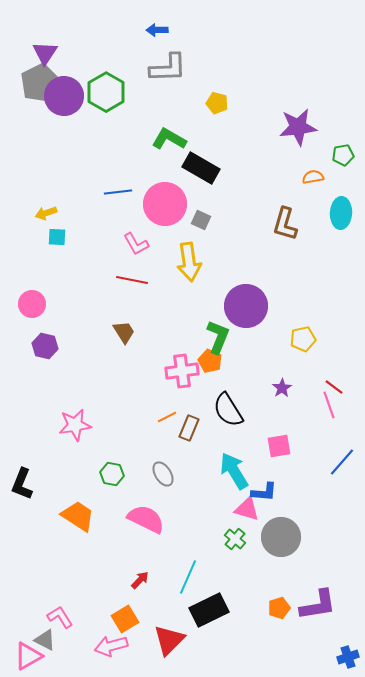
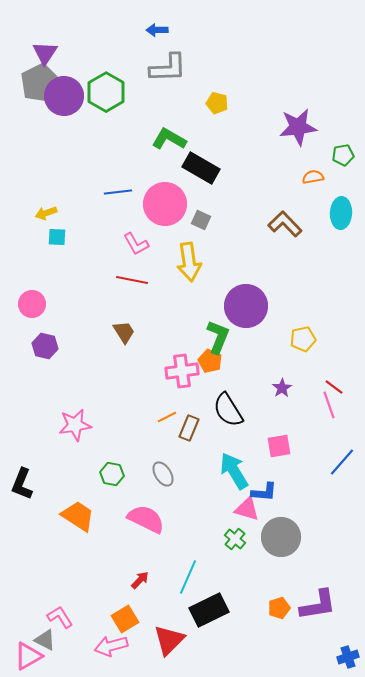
brown L-shape at (285, 224): rotated 120 degrees clockwise
